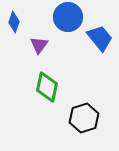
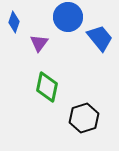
purple triangle: moved 2 px up
